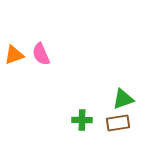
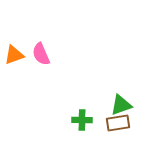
green triangle: moved 2 px left, 6 px down
